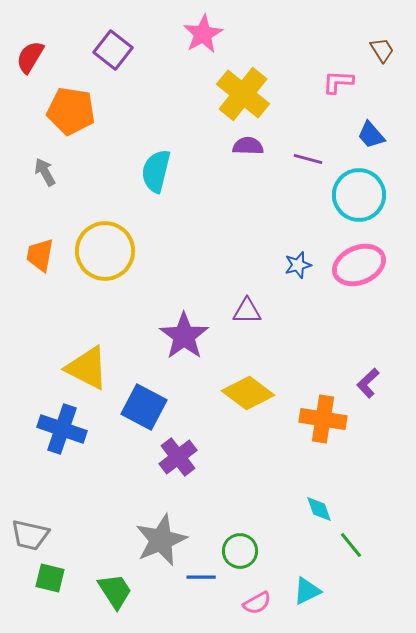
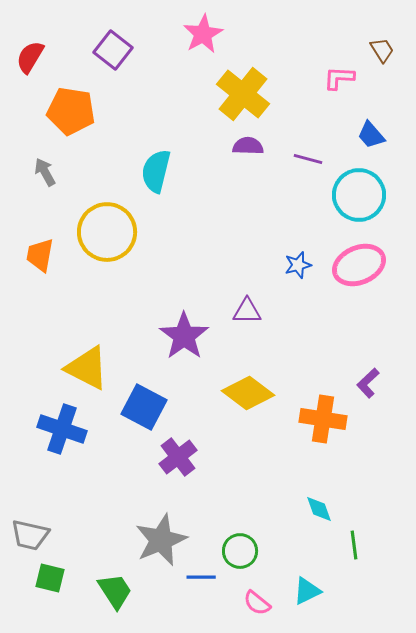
pink L-shape: moved 1 px right, 4 px up
yellow circle: moved 2 px right, 19 px up
green line: moved 3 px right; rotated 32 degrees clockwise
pink semicircle: rotated 68 degrees clockwise
